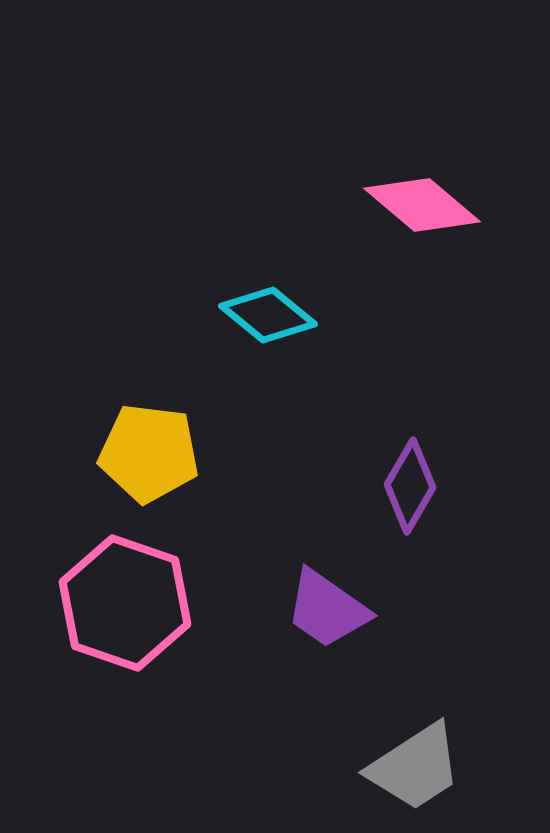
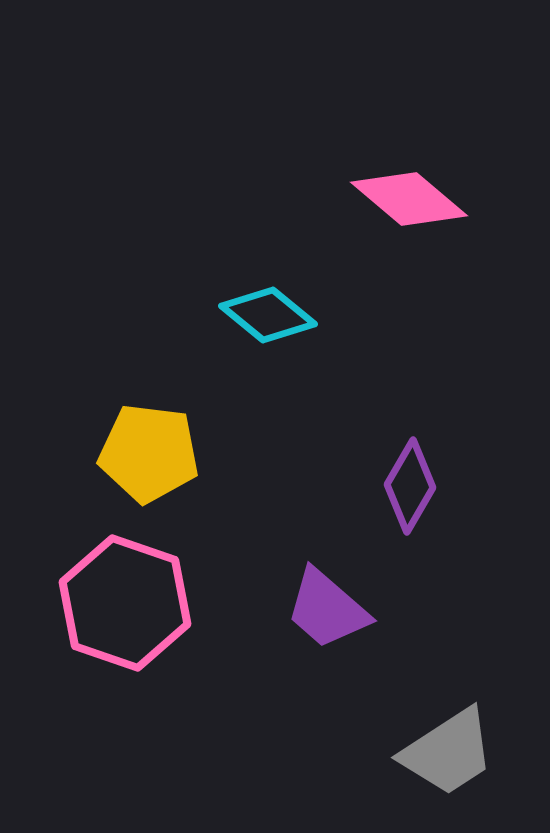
pink diamond: moved 13 px left, 6 px up
purple trapezoid: rotated 6 degrees clockwise
gray trapezoid: moved 33 px right, 15 px up
